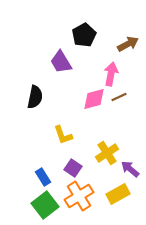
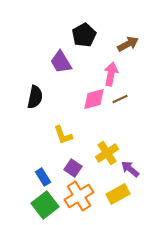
brown line: moved 1 px right, 2 px down
